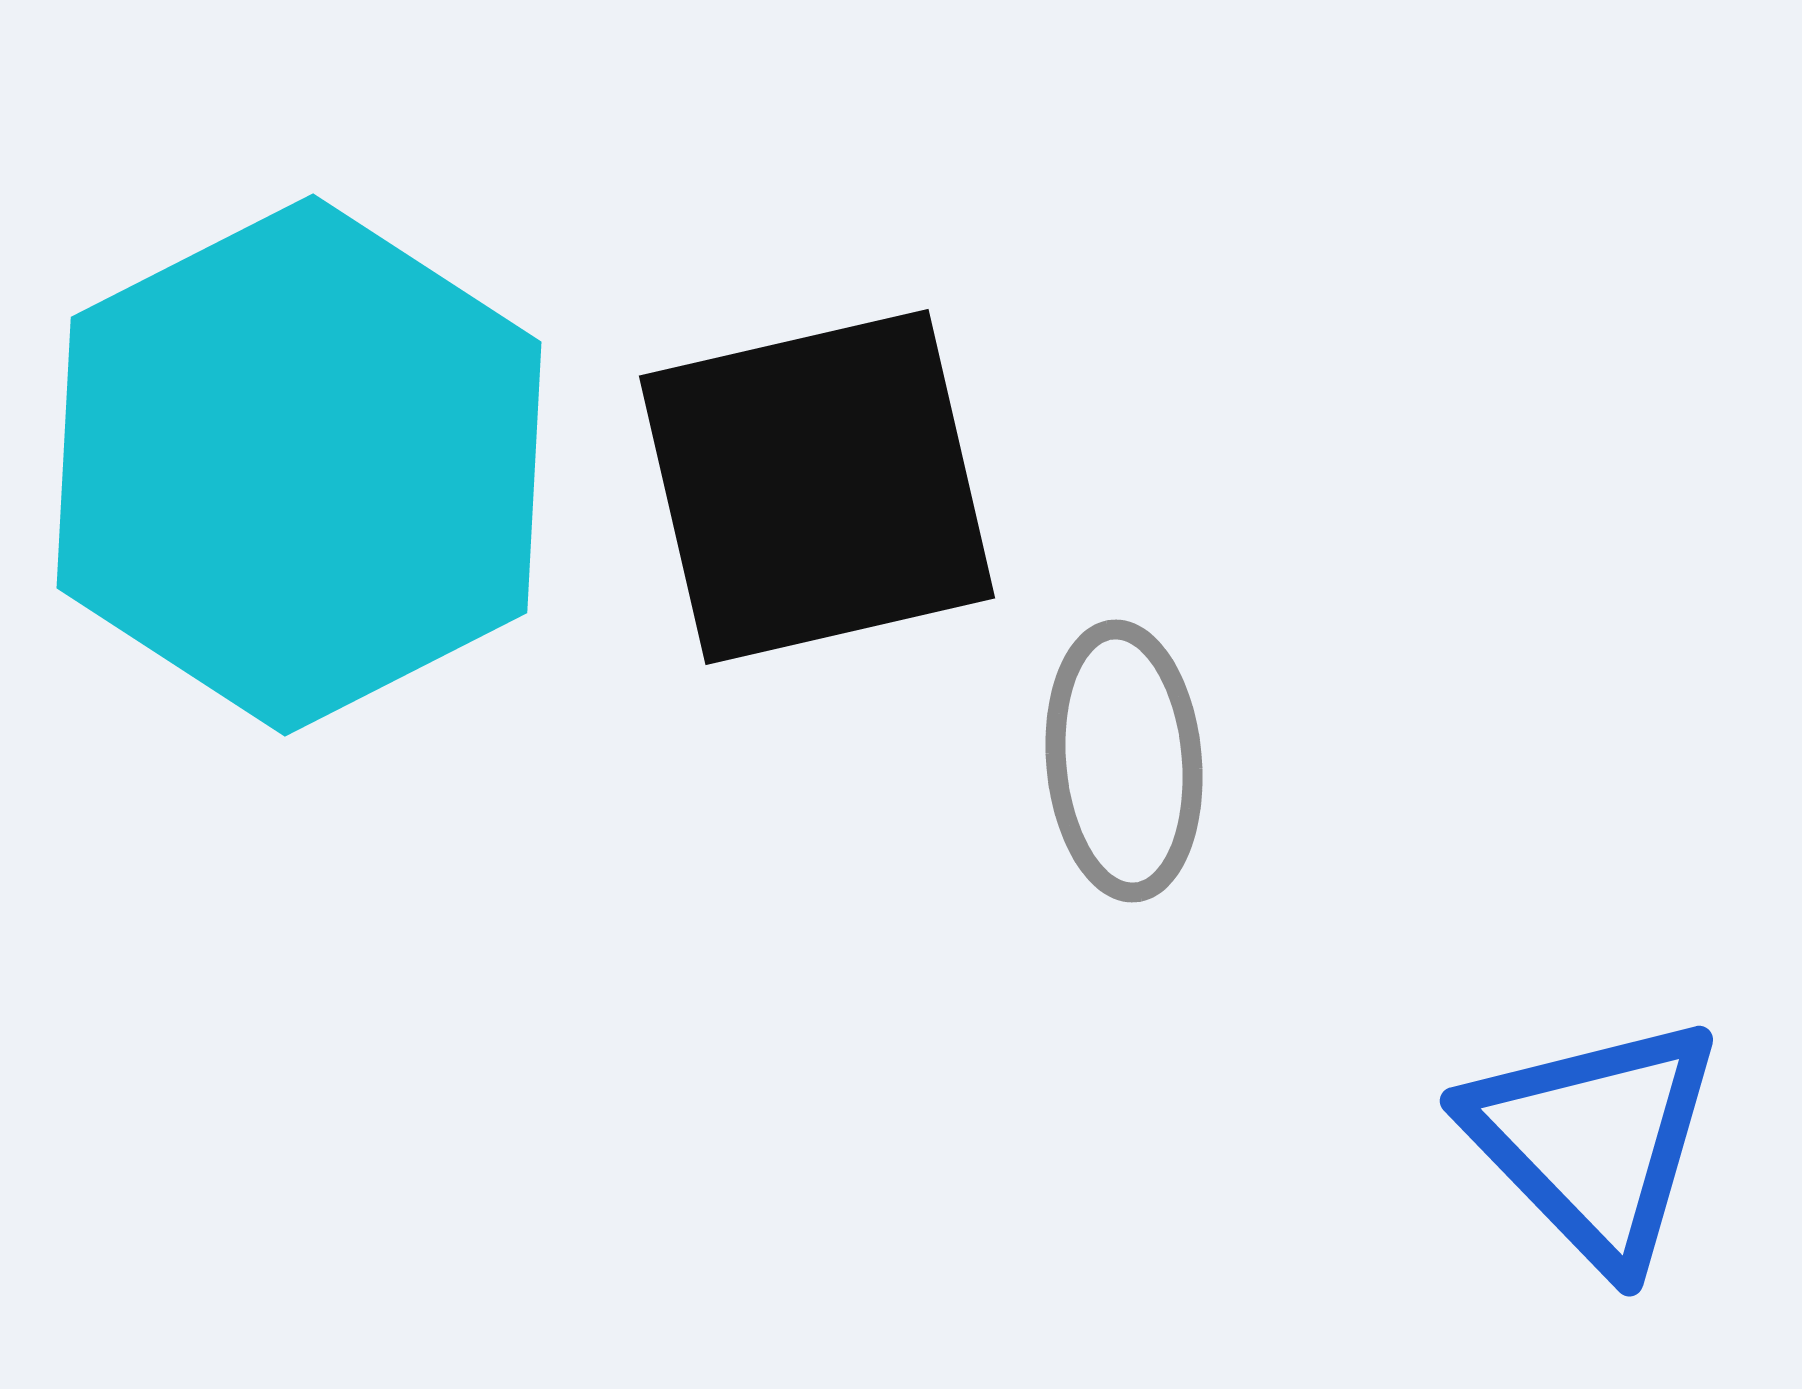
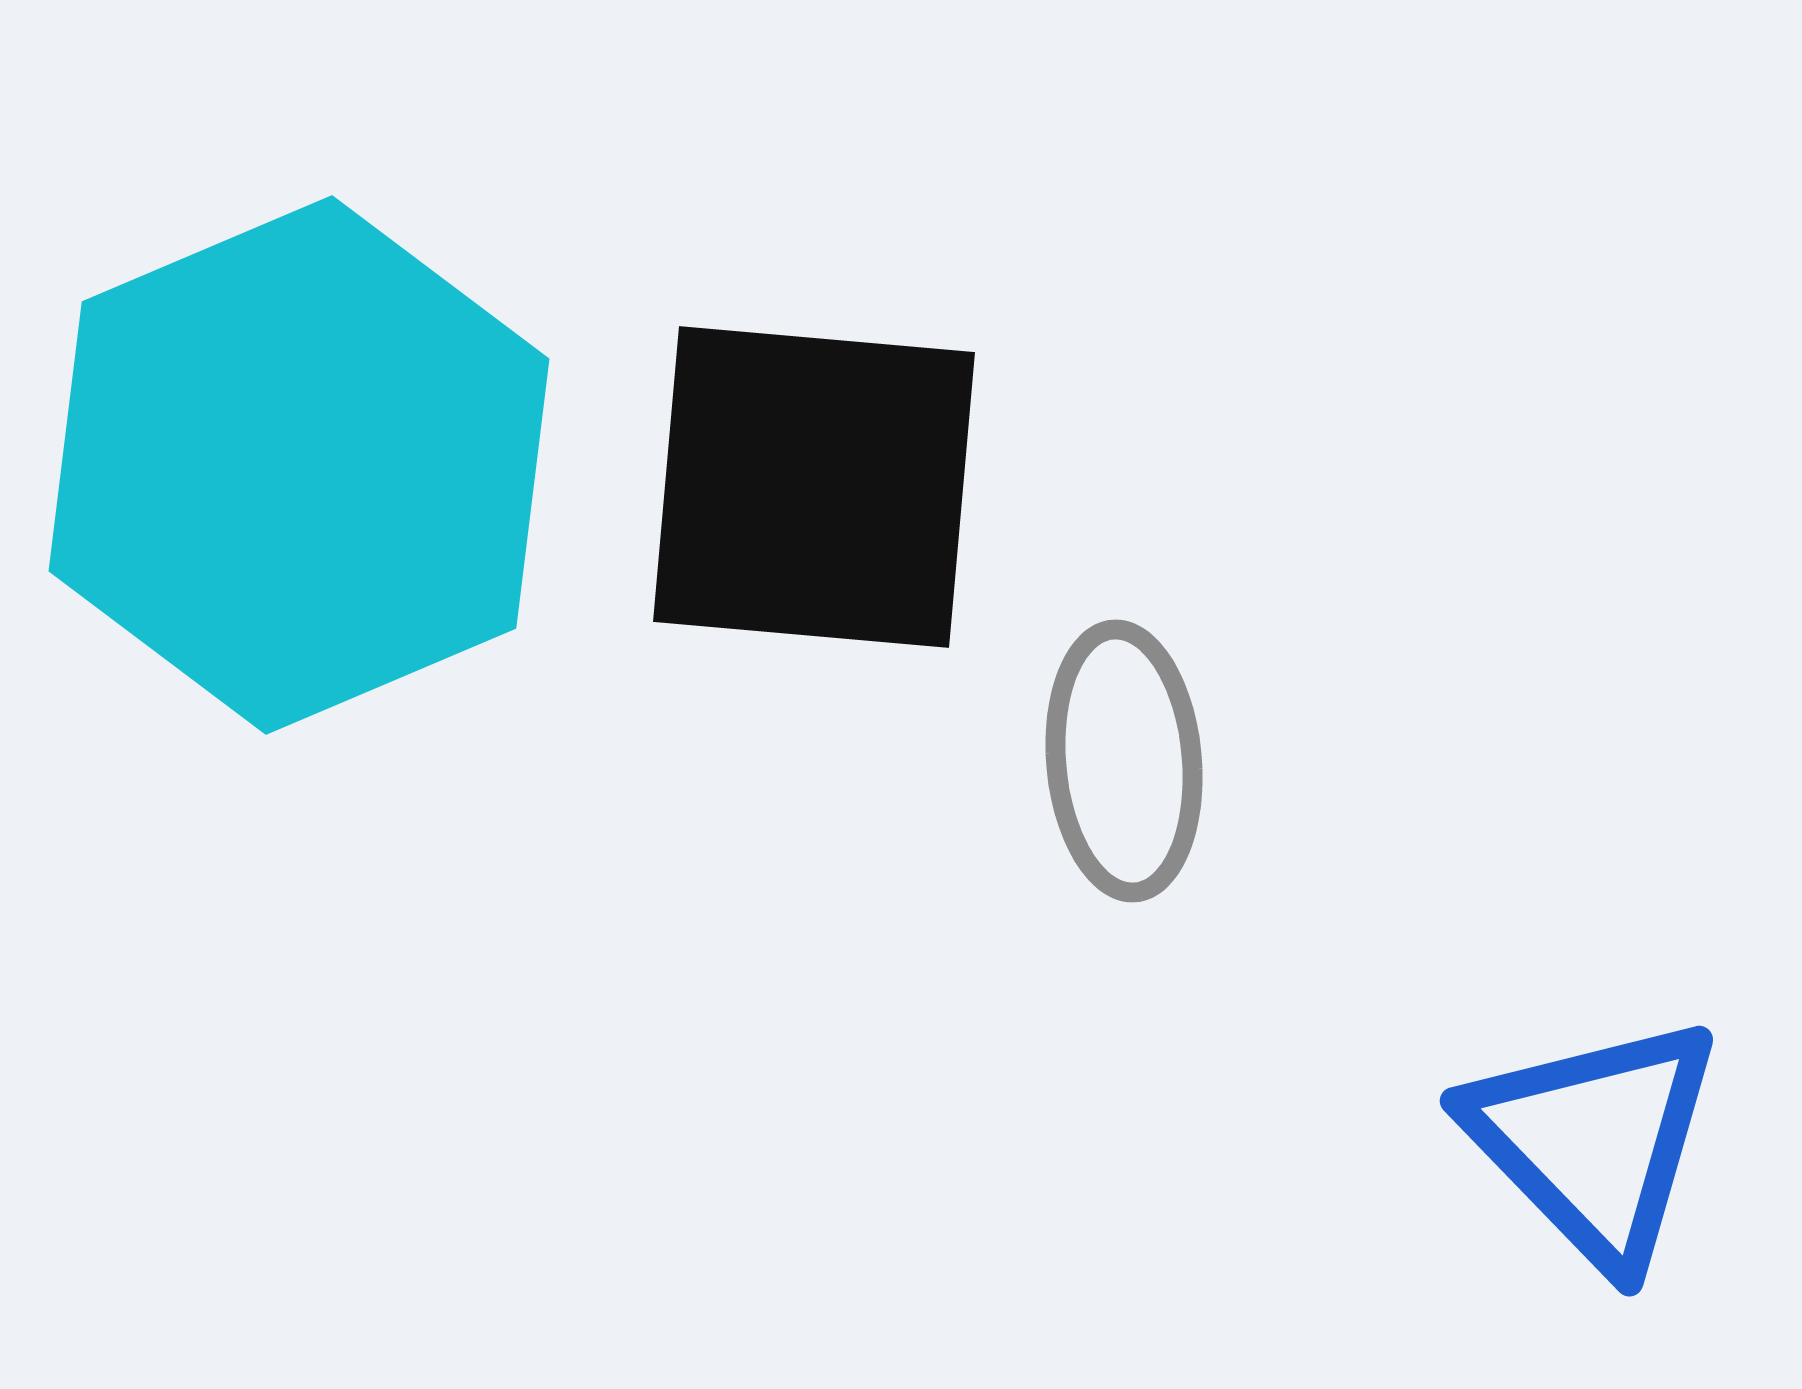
cyan hexagon: rotated 4 degrees clockwise
black square: moved 3 px left; rotated 18 degrees clockwise
